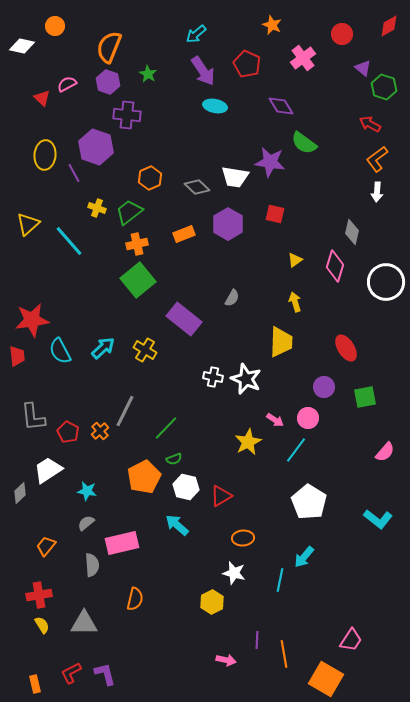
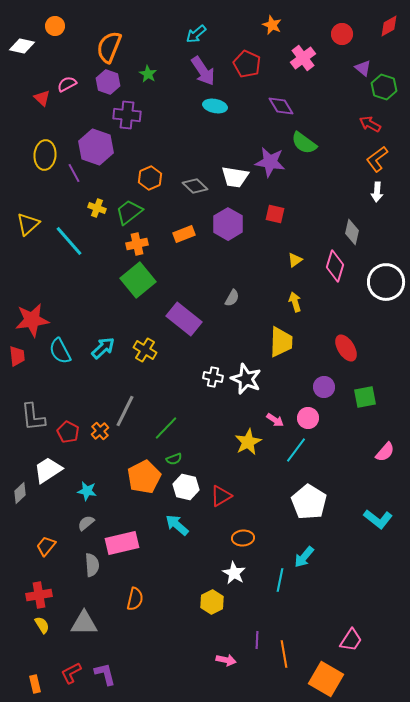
gray diamond at (197, 187): moved 2 px left, 1 px up
white star at (234, 573): rotated 15 degrees clockwise
